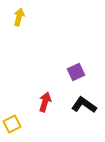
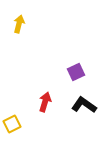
yellow arrow: moved 7 px down
